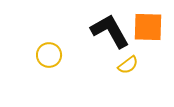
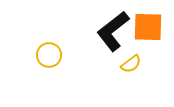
black L-shape: moved 3 px right; rotated 99 degrees counterclockwise
yellow semicircle: moved 3 px right, 1 px up
